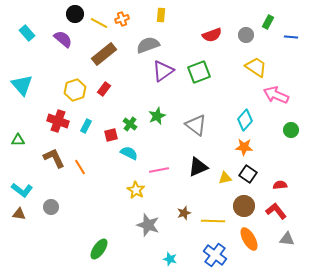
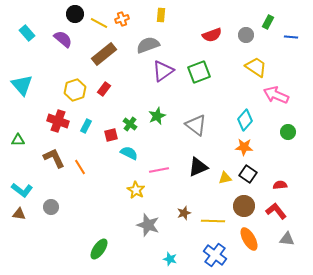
green circle at (291, 130): moved 3 px left, 2 px down
